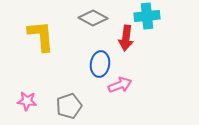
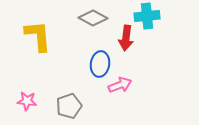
yellow L-shape: moved 3 px left
